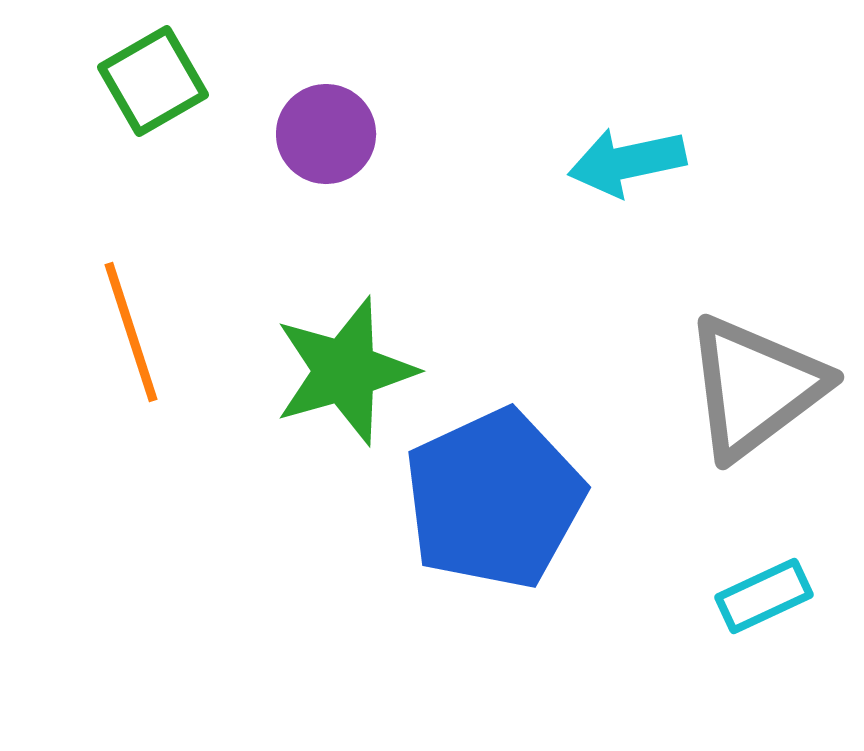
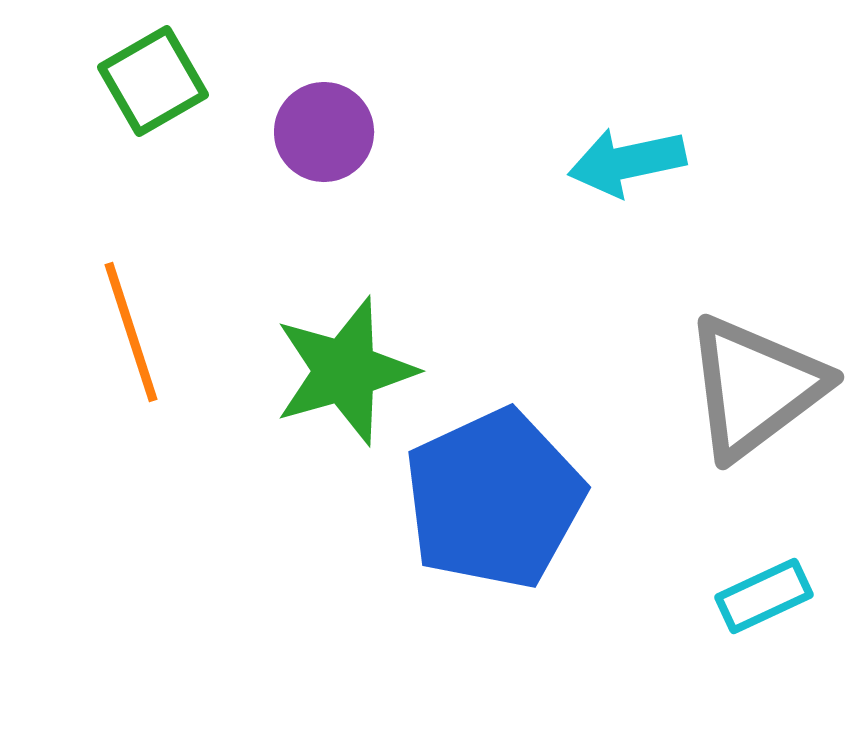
purple circle: moved 2 px left, 2 px up
